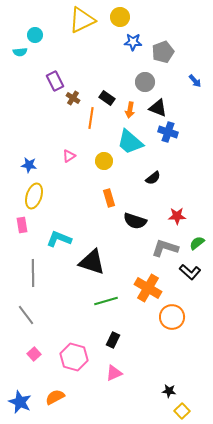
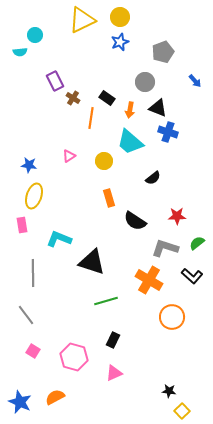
blue star at (133, 42): moved 13 px left; rotated 24 degrees counterclockwise
black semicircle at (135, 221): rotated 15 degrees clockwise
black L-shape at (190, 272): moved 2 px right, 4 px down
orange cross at (148, 288): moved 1 px right, 8 px up
pink square at (34, 354): moved 1 px left, 3 px up; rotated 16 degrees counterclockwise
